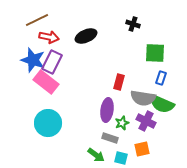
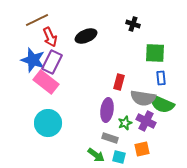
red arrow: moved 1 px right; rotated 54 degrees clockwise
blue rectangle: rotated 24 degrees counterclockwise
green star: moved 3 px right
cyan square: moved 2 px left, 1 px up
